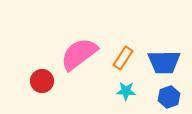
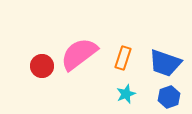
orange rectangle: rotated 15 degrees counterclockwise
blue trapezoid: moved 1 px right, 1 px down; rotated 20 degrees clockwise
red circle: moved 15 px up
cyan star: moved 3 px down; rotated 24 degrees counterclockwise
